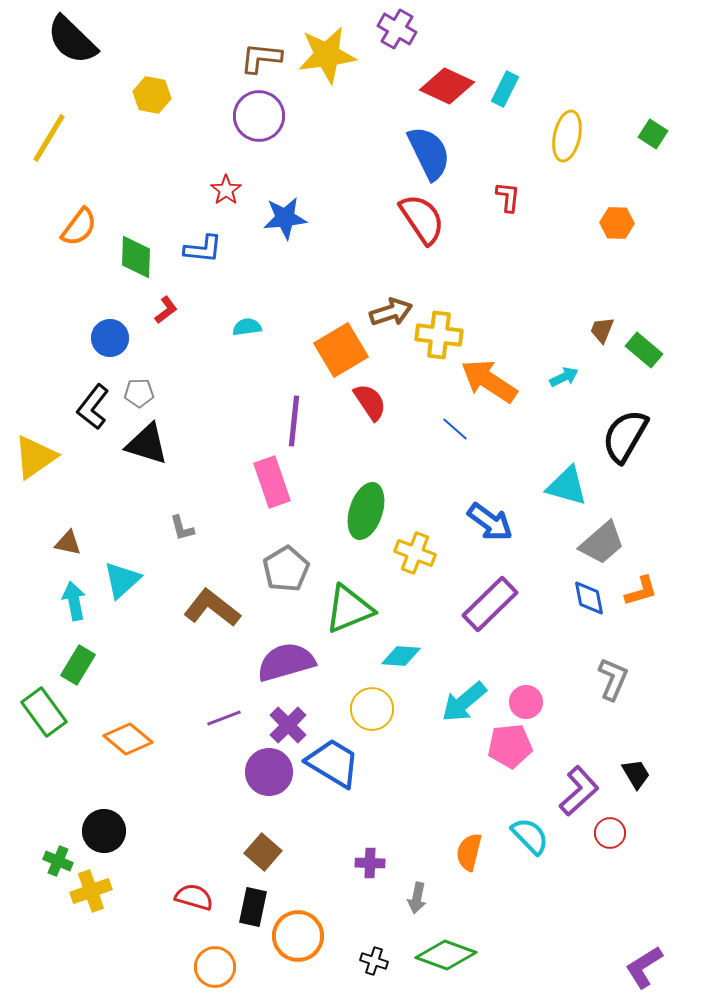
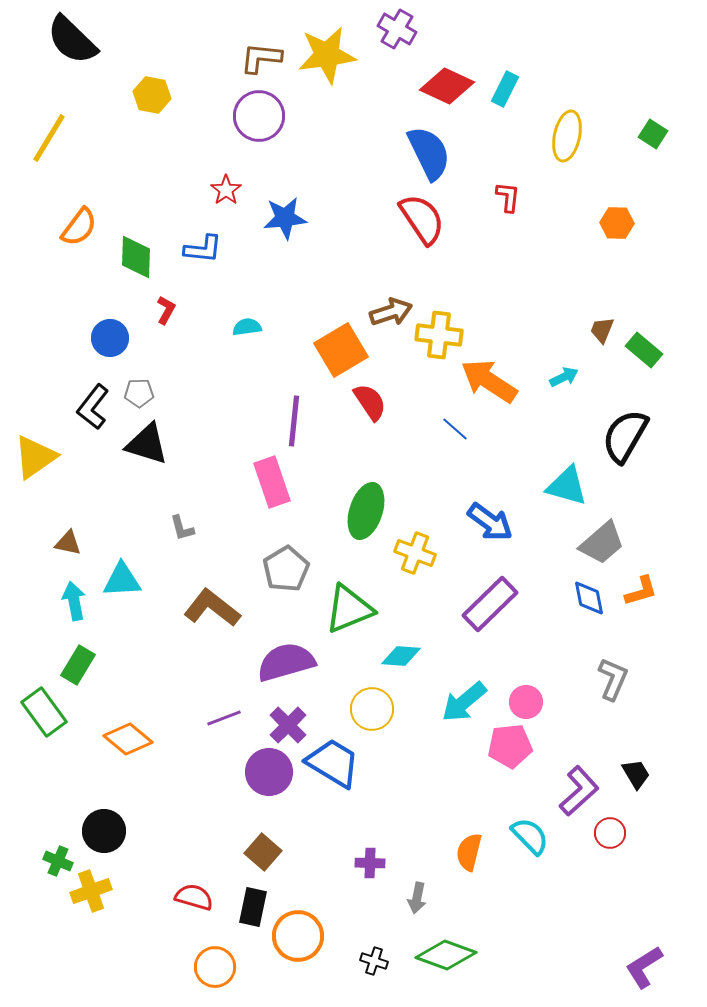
red L-shape at (166, 310): rotated 24 degrees counterclockwise
cyan triangle at (122, 580): rotated 39 degrees clockwise
